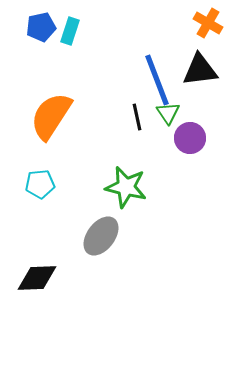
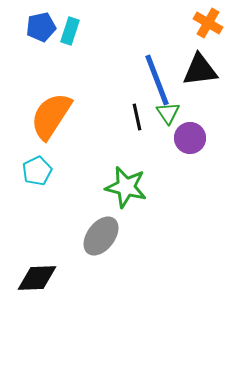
cyan pentagon: moved 3 px left, 13 px up; rotated 20 degrees counterclockwise
